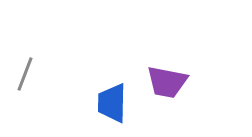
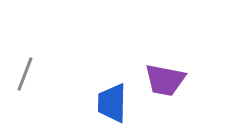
purple trapezoid: moved 2 px left, 2 px up
